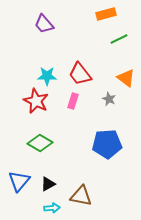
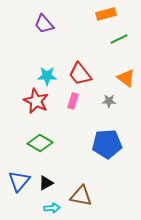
gray star: moved 2 px down; rotated 24 degrees counterclockwise
black triangle: moved 2 px left, 1 px up
